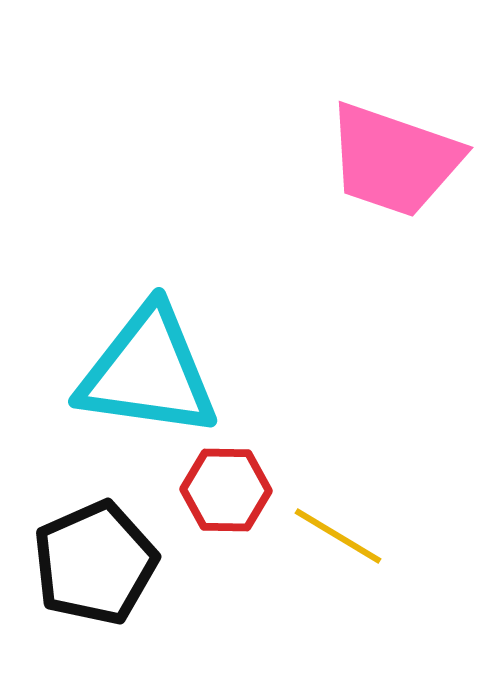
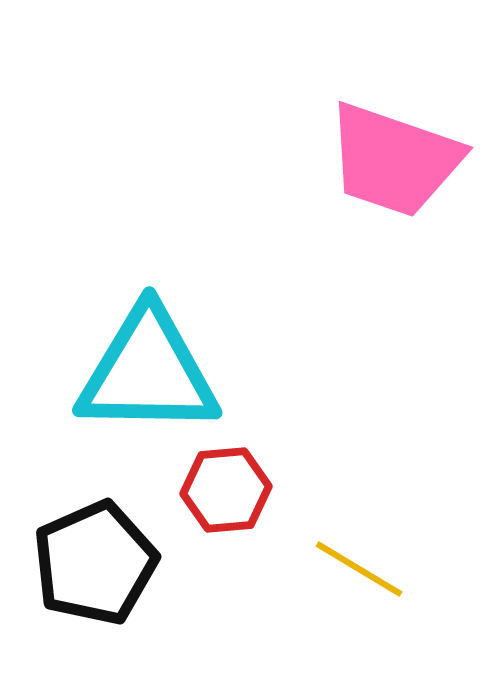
cyan triangle: rotated 7 degrees counterclockwise
red hexagon: rotated 6 degrees counterclockwise
yellow line: moved 21 px right, 33 px down
